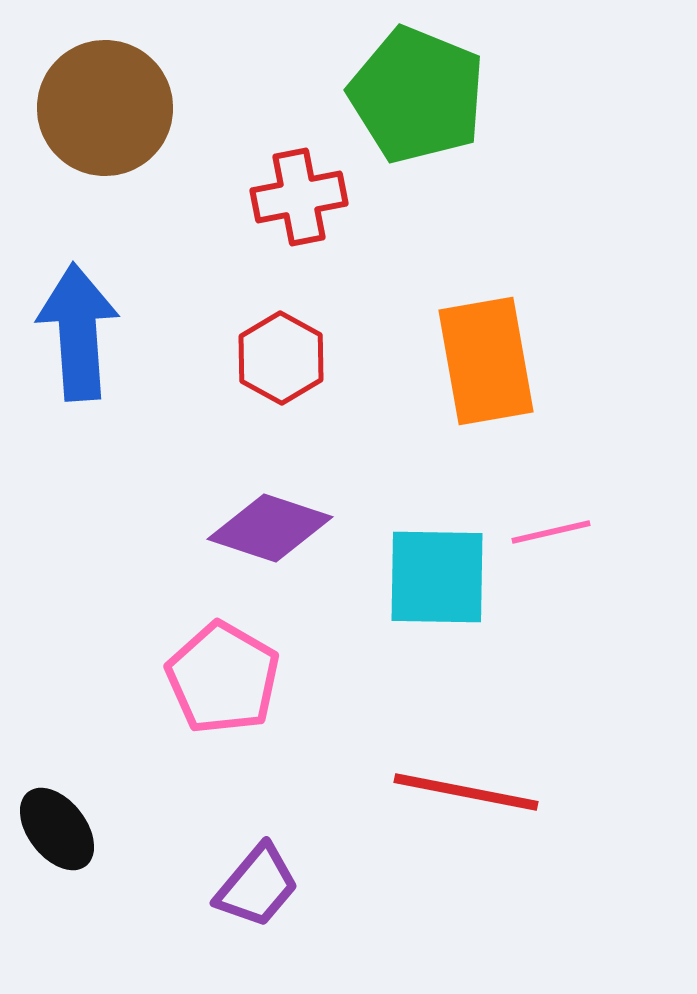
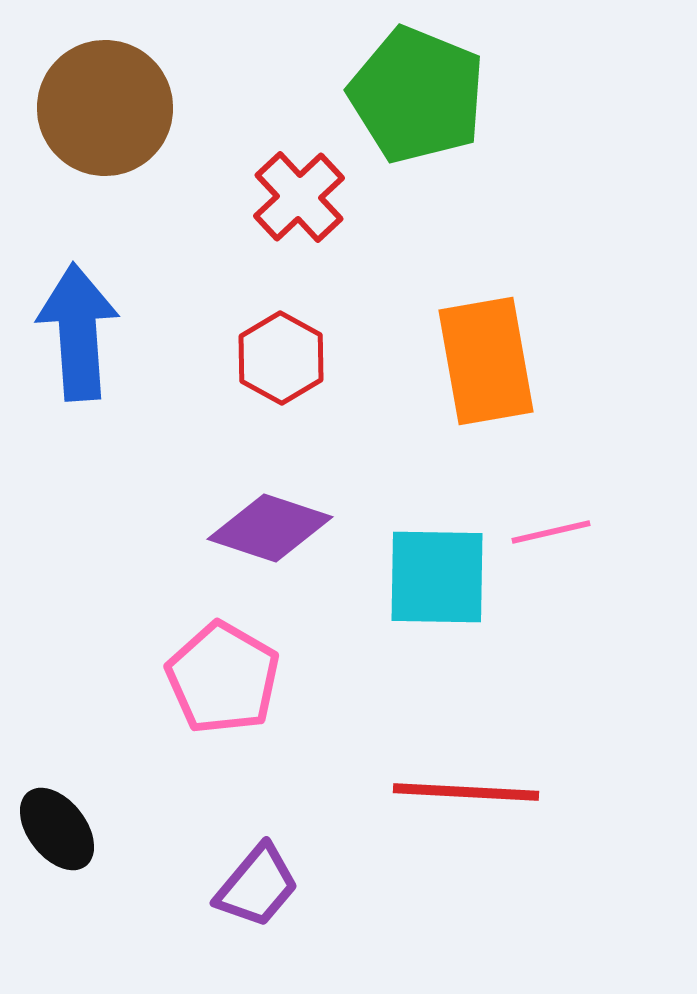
red cross: rotated 32 degrees counterclockwise
red line: rotated 8 degrees counterclockwise
